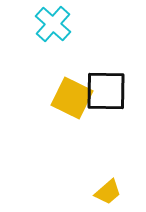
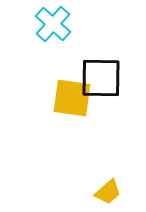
black square: moved 5 px left, 13 px up
yellow square: rotated 18 degrees counterclockwise
